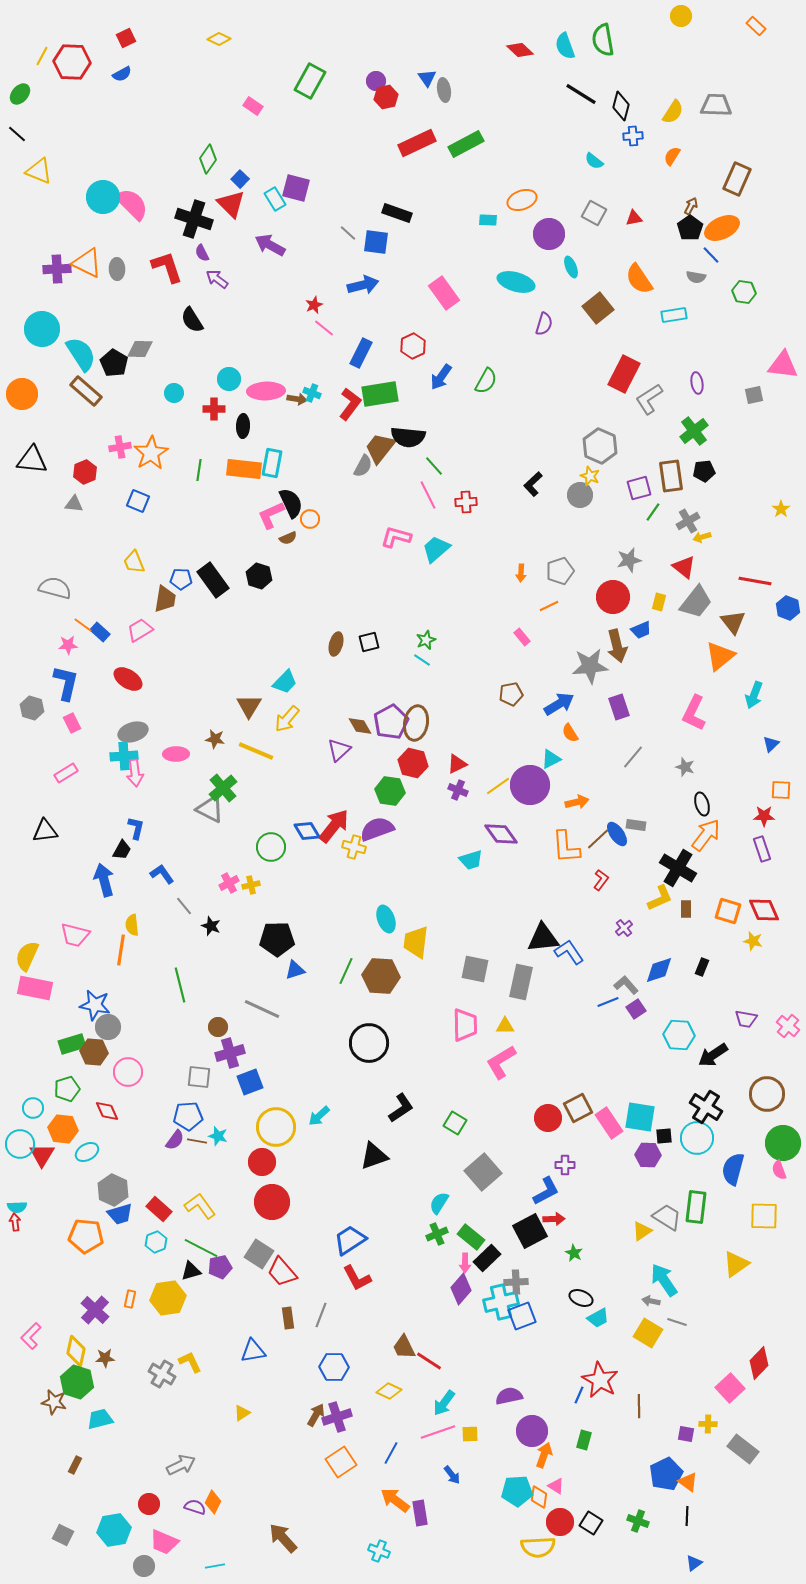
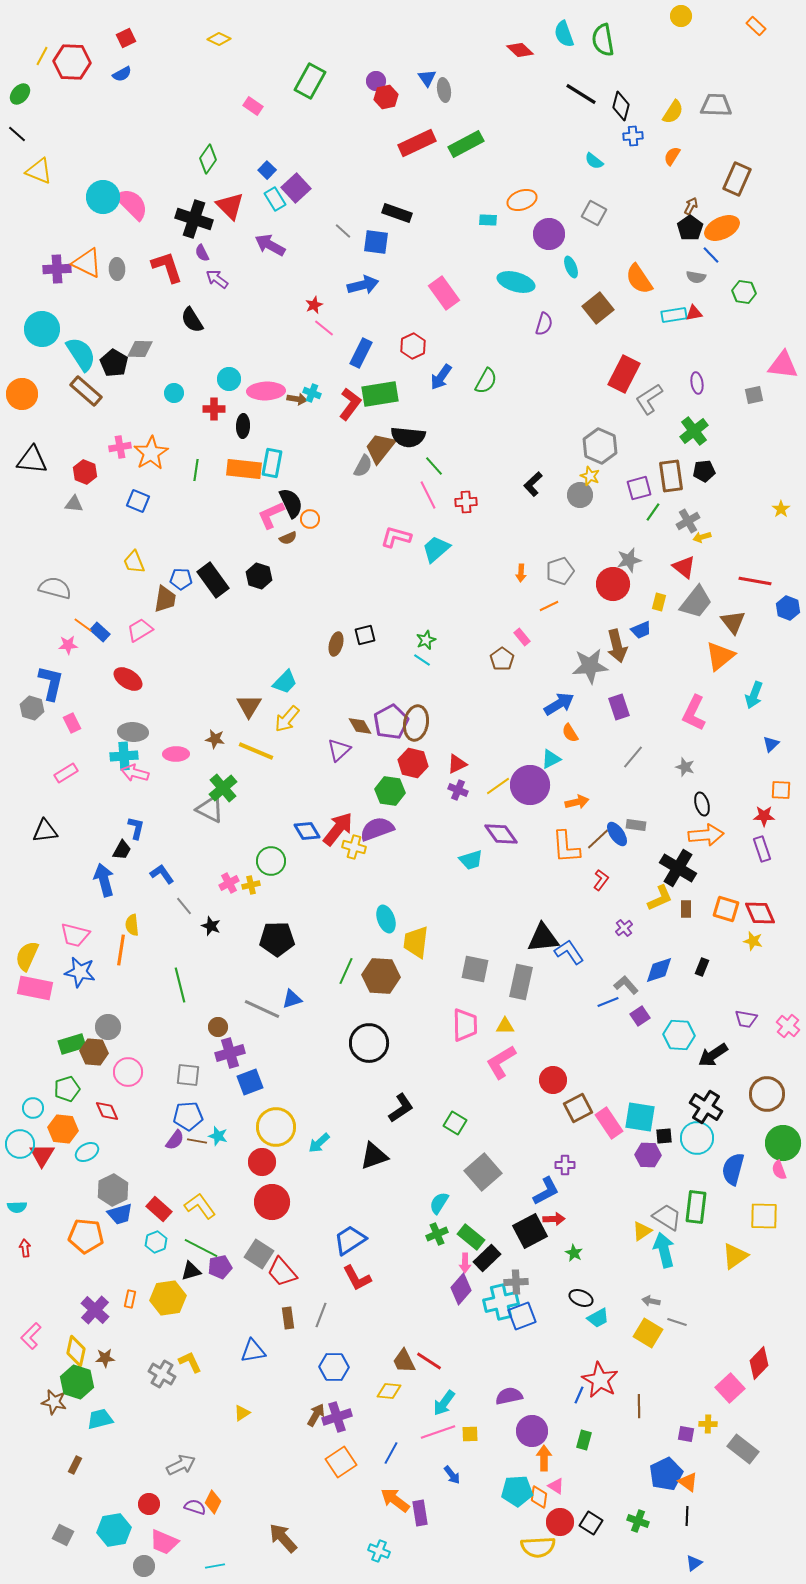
cyan semicircle at (565, 46): moved 1 px left, 12 px up
blue square at (240, 179): moved 27 px right, 9 px up
purple square at (296, 188): rotated 32 degrees clockwise
red triangle at (231, 204): moved 1 px left, 2 px down
red triangle at (634, 218): moved 60 px right, 95 px down
gray line at (348, 233): moved 5 px left, 2 px up
green line at (199, 470): moved 3 px left
red hexagon at (85, 472): rotated 15 degrees counterclockwise
red circle at (613, 597): moved 13 px up
black square at (369, 642): moved 4 px left, 7 px up
blue L-shape at (66, 683): moved 15 px left
brown pentagon at (511, 694): moved 9 px left, 35 px up; rotated 25 degrees counterclockwise
gray ellipse at (133, 732): rotated 20 degrees clockwise
pink arrow at (135, 773): rotated 112 degrees clockwise
red arrow at (334, 826): moved 4 px right, 3 px down
orange arrow at (706, 835): rotated 48 degrees clockwise
green circle at (271, 847): moved 14 px down
red diamond at (764, 910): moved 4 px left, 3 px down
orange square at (728, 911): moved 2 px left, 2 px up
blue triangle at (295, 970): moved 3 px left, 29 px down
blue star at (95, 1005): moved 15 px left, 33 px up
purple square at (636, 1009): moved 4 px right, 7 px down
gray square at (199, 1077): moved 11 px left, 2 px up
cyan arrow at (319, 1116): moved 27 px down
red circle at (548, 1118): moved 5 px right, 38 px up
gray hexagon at (113, 1190): rotated 8 degrees clockwise
red arrow at (15, 1222): moved 10 px right, 26 px down
yellow triangle at (736, 1264): moved 1 px left, 8 px up
cyan arrow at (664, 1280): moved 30 px up; rotated 20 degrees clockwise
brown trapezoid at (404, 1347): moved 14 px down
yellow diamond at (389, 1391): rotated 20 degrees counterclockwise
orange arrow at (544, 1455): moved 3 px down; rotated 20 degrees counterclockwise
